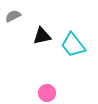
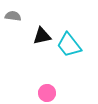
gray semicircle: rotated 35 degrees clockwise
cyan trapezoid: moved 4 px left
